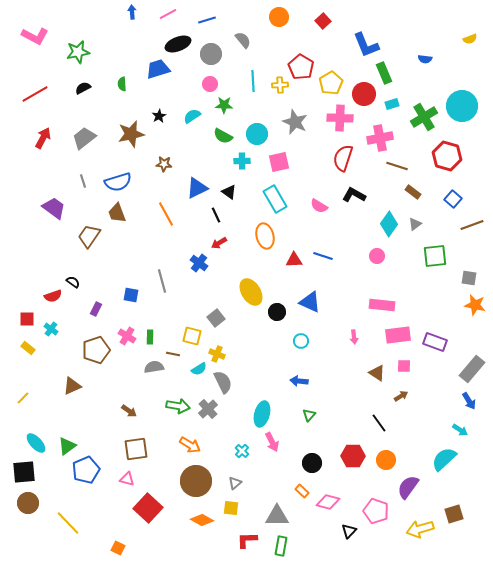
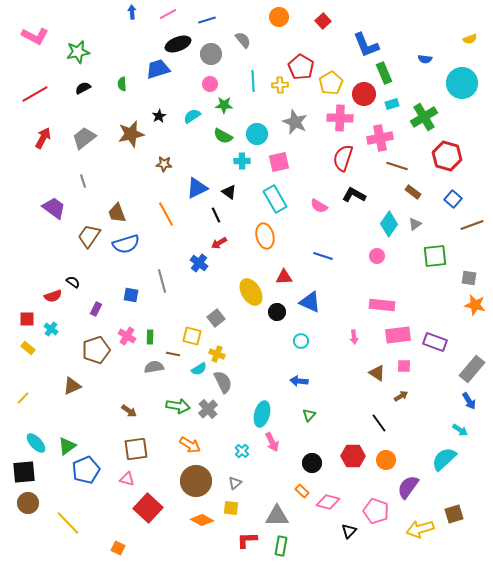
cyan circle at (462, 106): moved 23 px up
blue semicircle at (118, 182): moved 8 px right, 62 px down
red triangle at (294, 260): moved 10 px left, 17 px down
